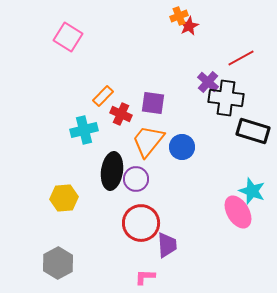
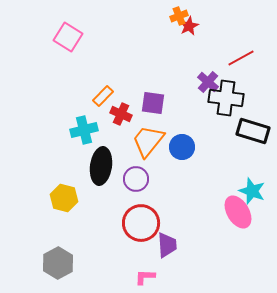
black ellipse: moved 11 px left, 5 px up
yellow hexagon: rotated 20 degrees clockwise
